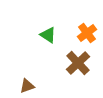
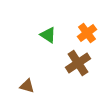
brown cross: rotated 10 degrees clockwise
brown triangle: rotated 35 degrees clockwise
